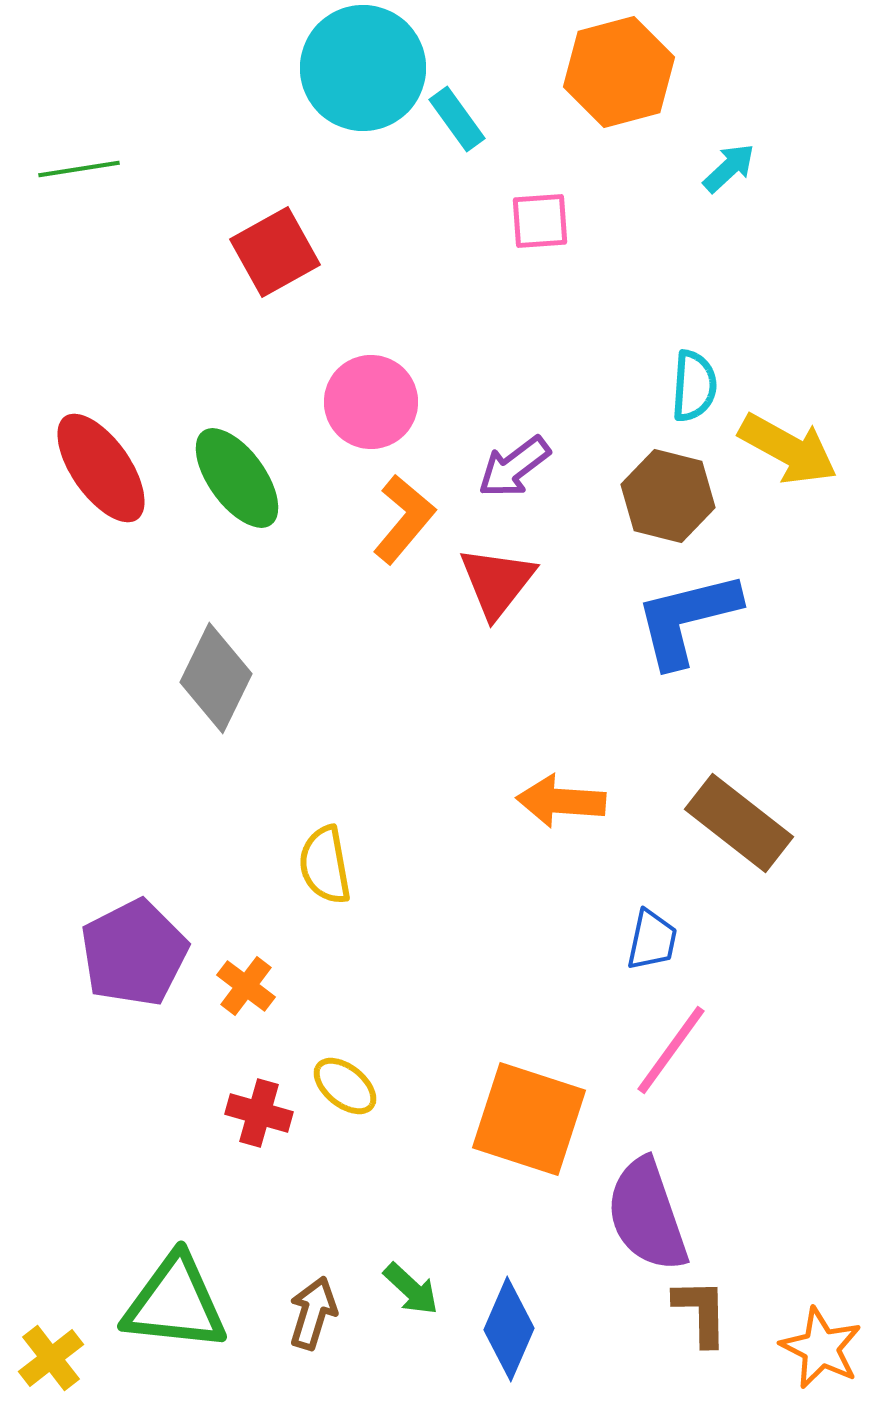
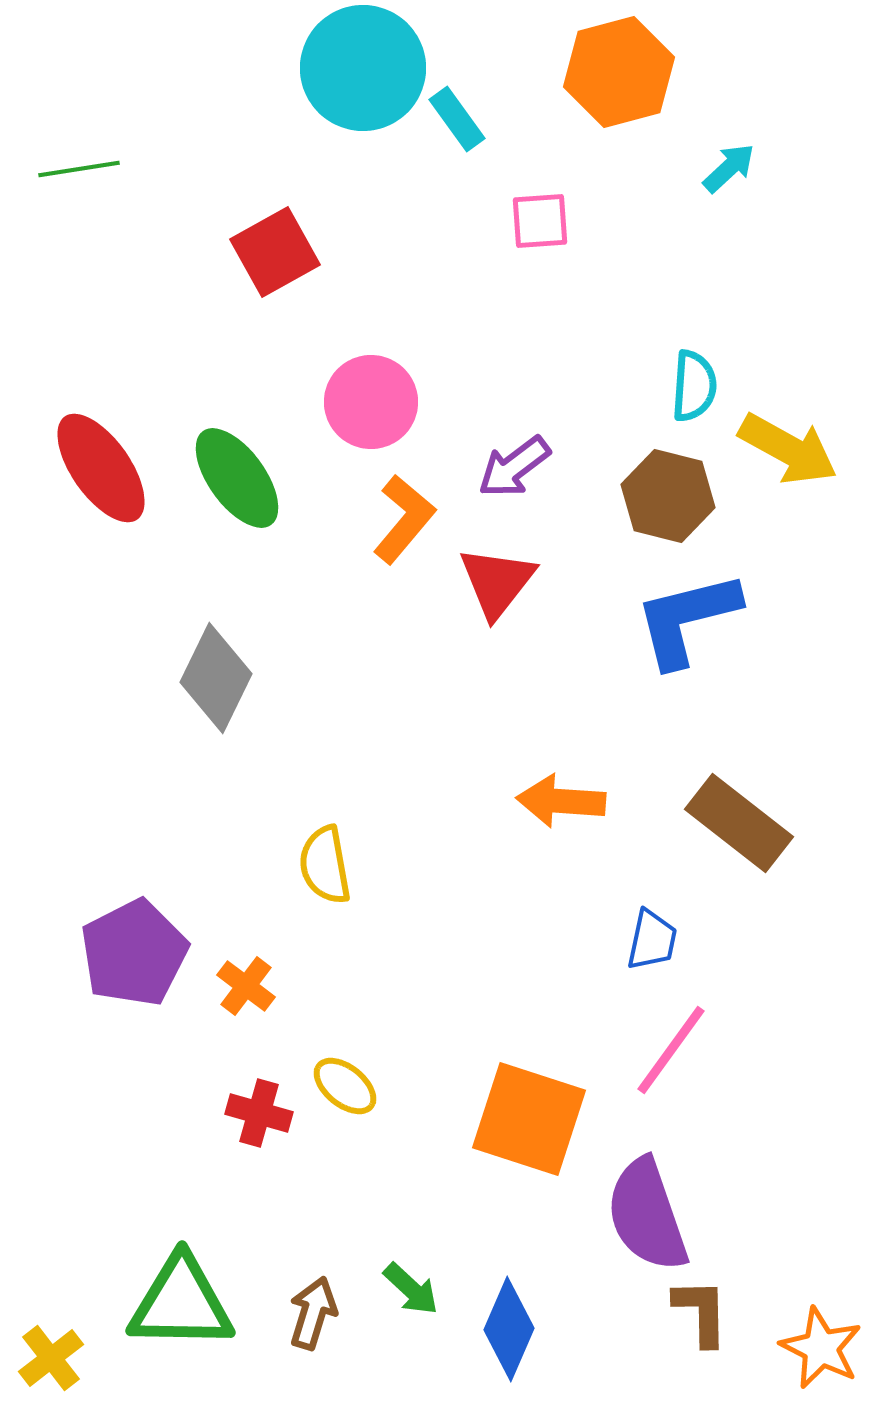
green triangle: moved 6 px right; rotated 5 degrees counterclockwise
